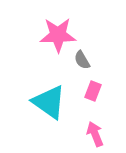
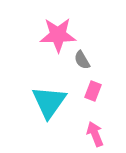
cyan triangle: rotated 30 degrees clockwise
